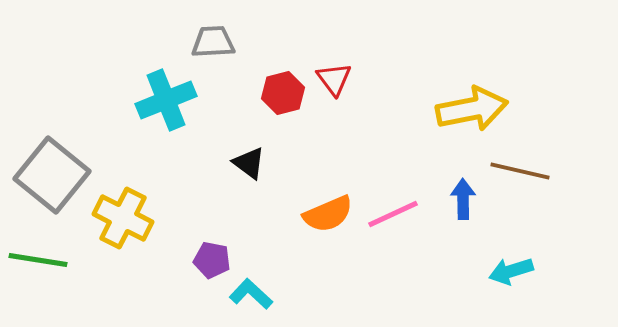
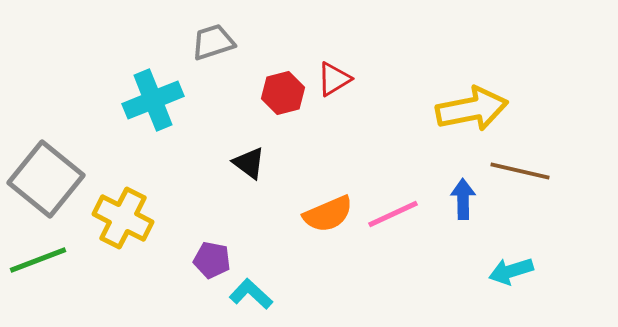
gray trapezoid: rotated 15 degrees counterclockwise
red triangle: rotated 36 degrees clockwise
cyan cross: moved 13 px left
gray square: moved 6 px left, 4 px down
green line: rotated 30 degrees counterclockwise
